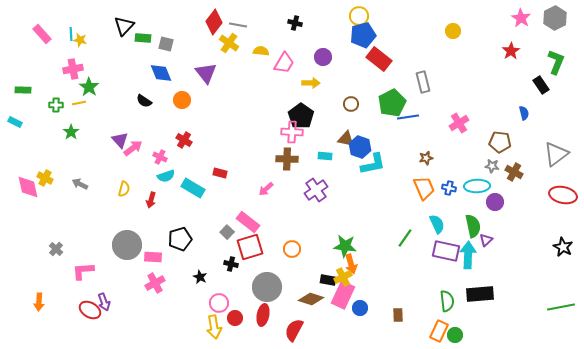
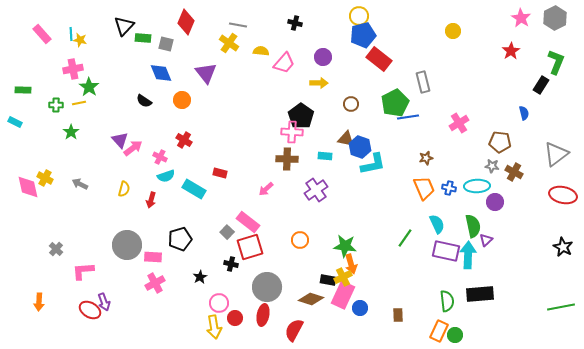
red diamond at (214, 22): moved 28 px left; rotated 15 degrees counterclockwise
pink trapezoid at (284, 63): rotated 10 degrees clockwise
yellow arrow at (311, 83): moved 8 px right
black rectangle at (541, 85): rotated 66 degrees clockwise
green pentagon at (392, 103): moved 3 px right
cyan rectangle at (193, 188): moved 1 px right, 1 px down
orange circle at (292, 249): moved 8 px right, 9 px up
black star at (200, 277): rotated 16 degrees clockwise
